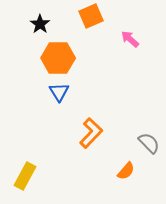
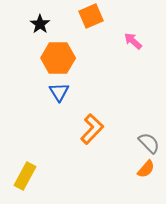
pink arrow: moved 3 px right, 2 px down
orange L-shape: moved 1 px right, 4 px up
orange semicircle: moved 20 px right, 2 px up
